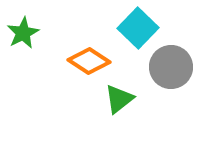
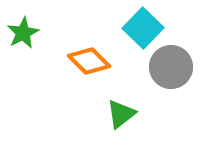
cyan square: moved 5 px right
orange diamond: rotated 12 degrees clockwise
green triangle: moved 2 px right, 15 px down
